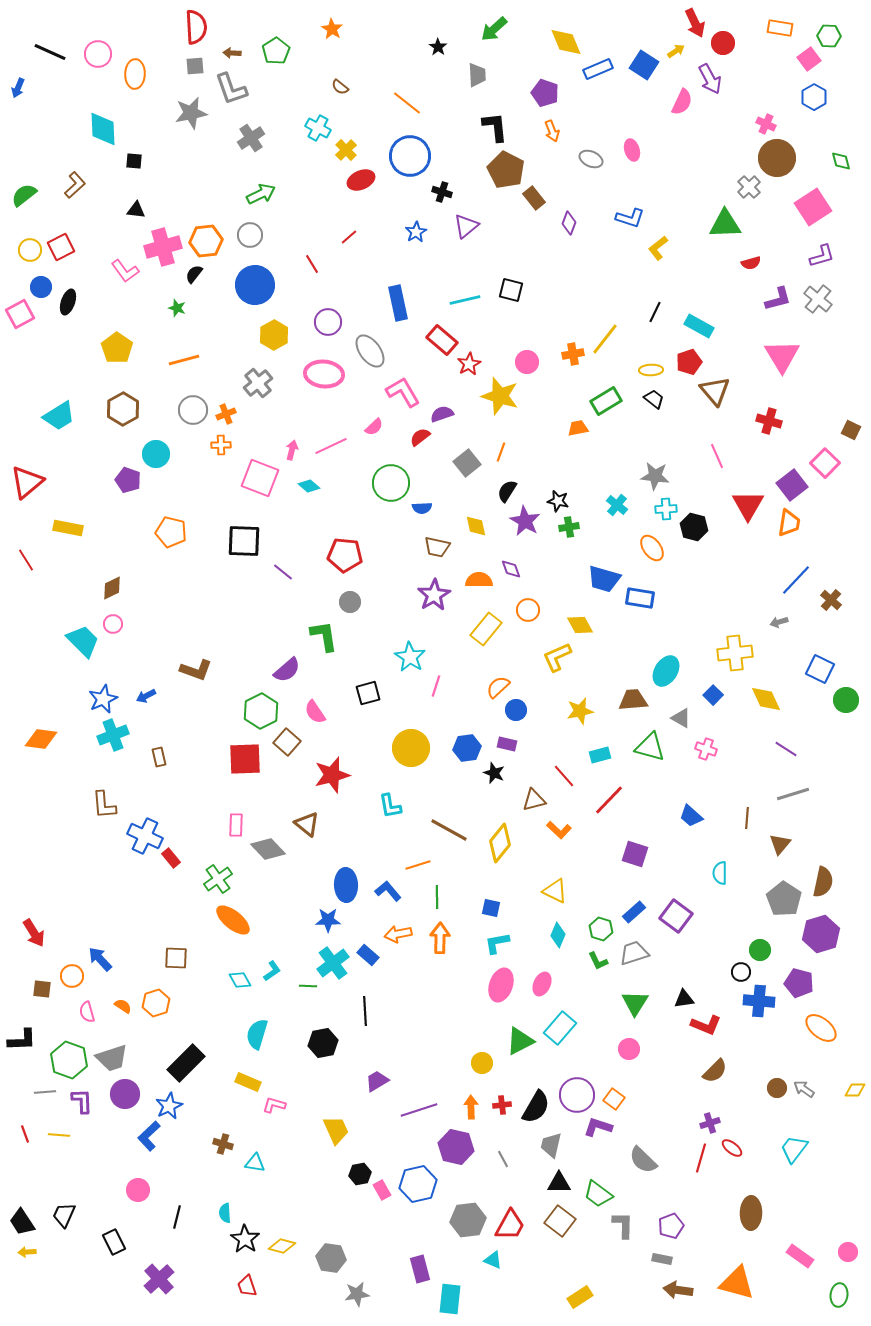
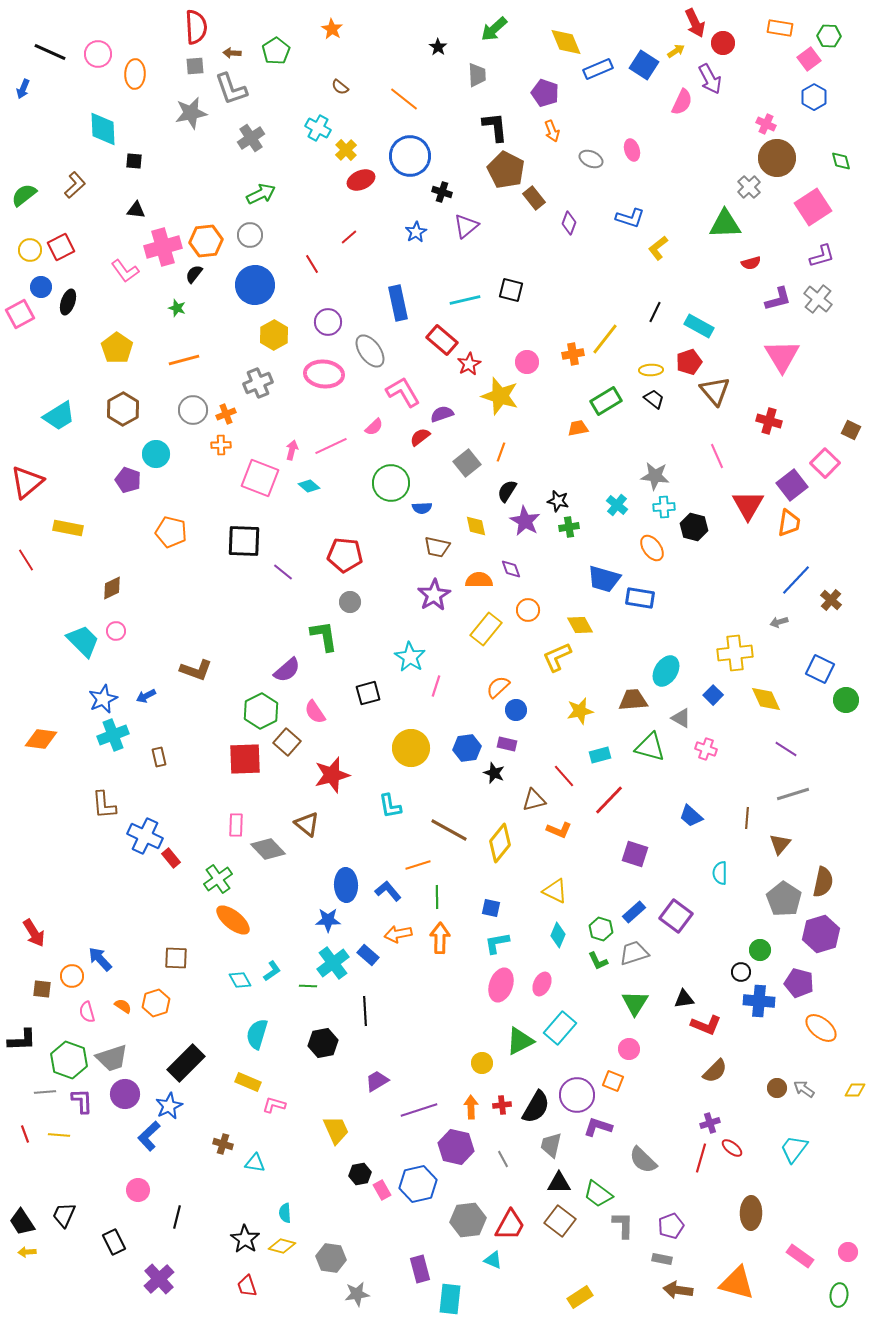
blue arrow at (18, 88): moved 5 px right, 1 px down
orange line at (407, 103): moved 3 px left, 4 px up
gray cross at (258, 383): rotated 16 degrees clockwise
cyan cross at (666, 509): moved 2 px left, 2 px up
pink circle at (113, 624): moved 3 px right, 7 px down
orange L-shape at (559, 830): rotated 20 degrees counterclockwise
orange square at (614, 1099): moved 1 px left, 18 px up; rotated 15 degrees counterclockwise
cyan semicircle at (225, 1213): moved 60 px right
